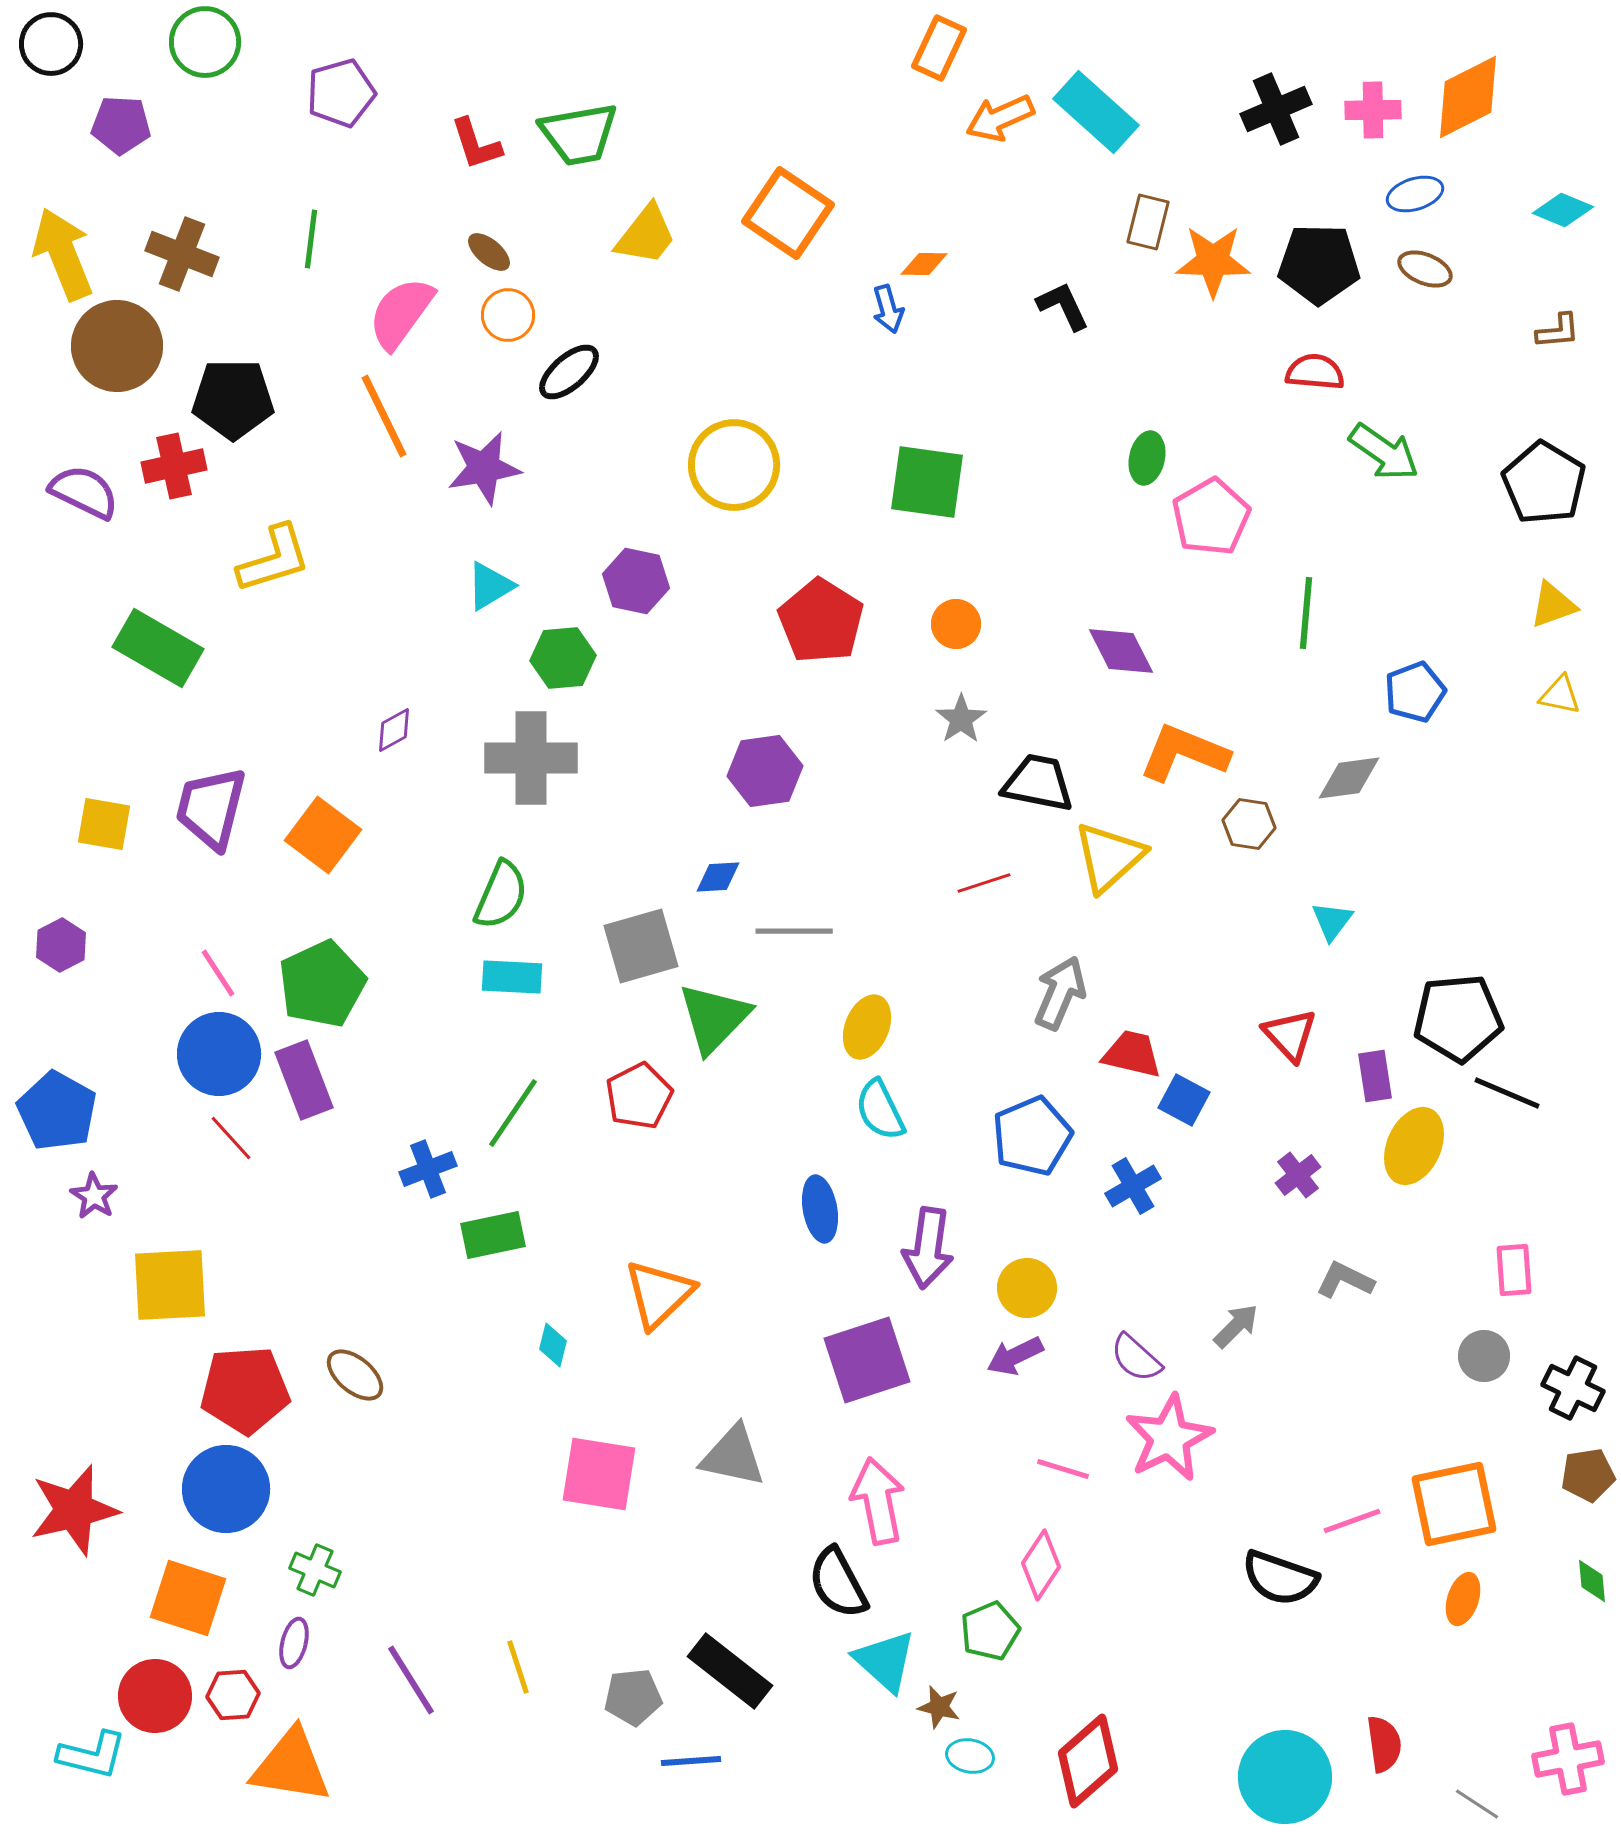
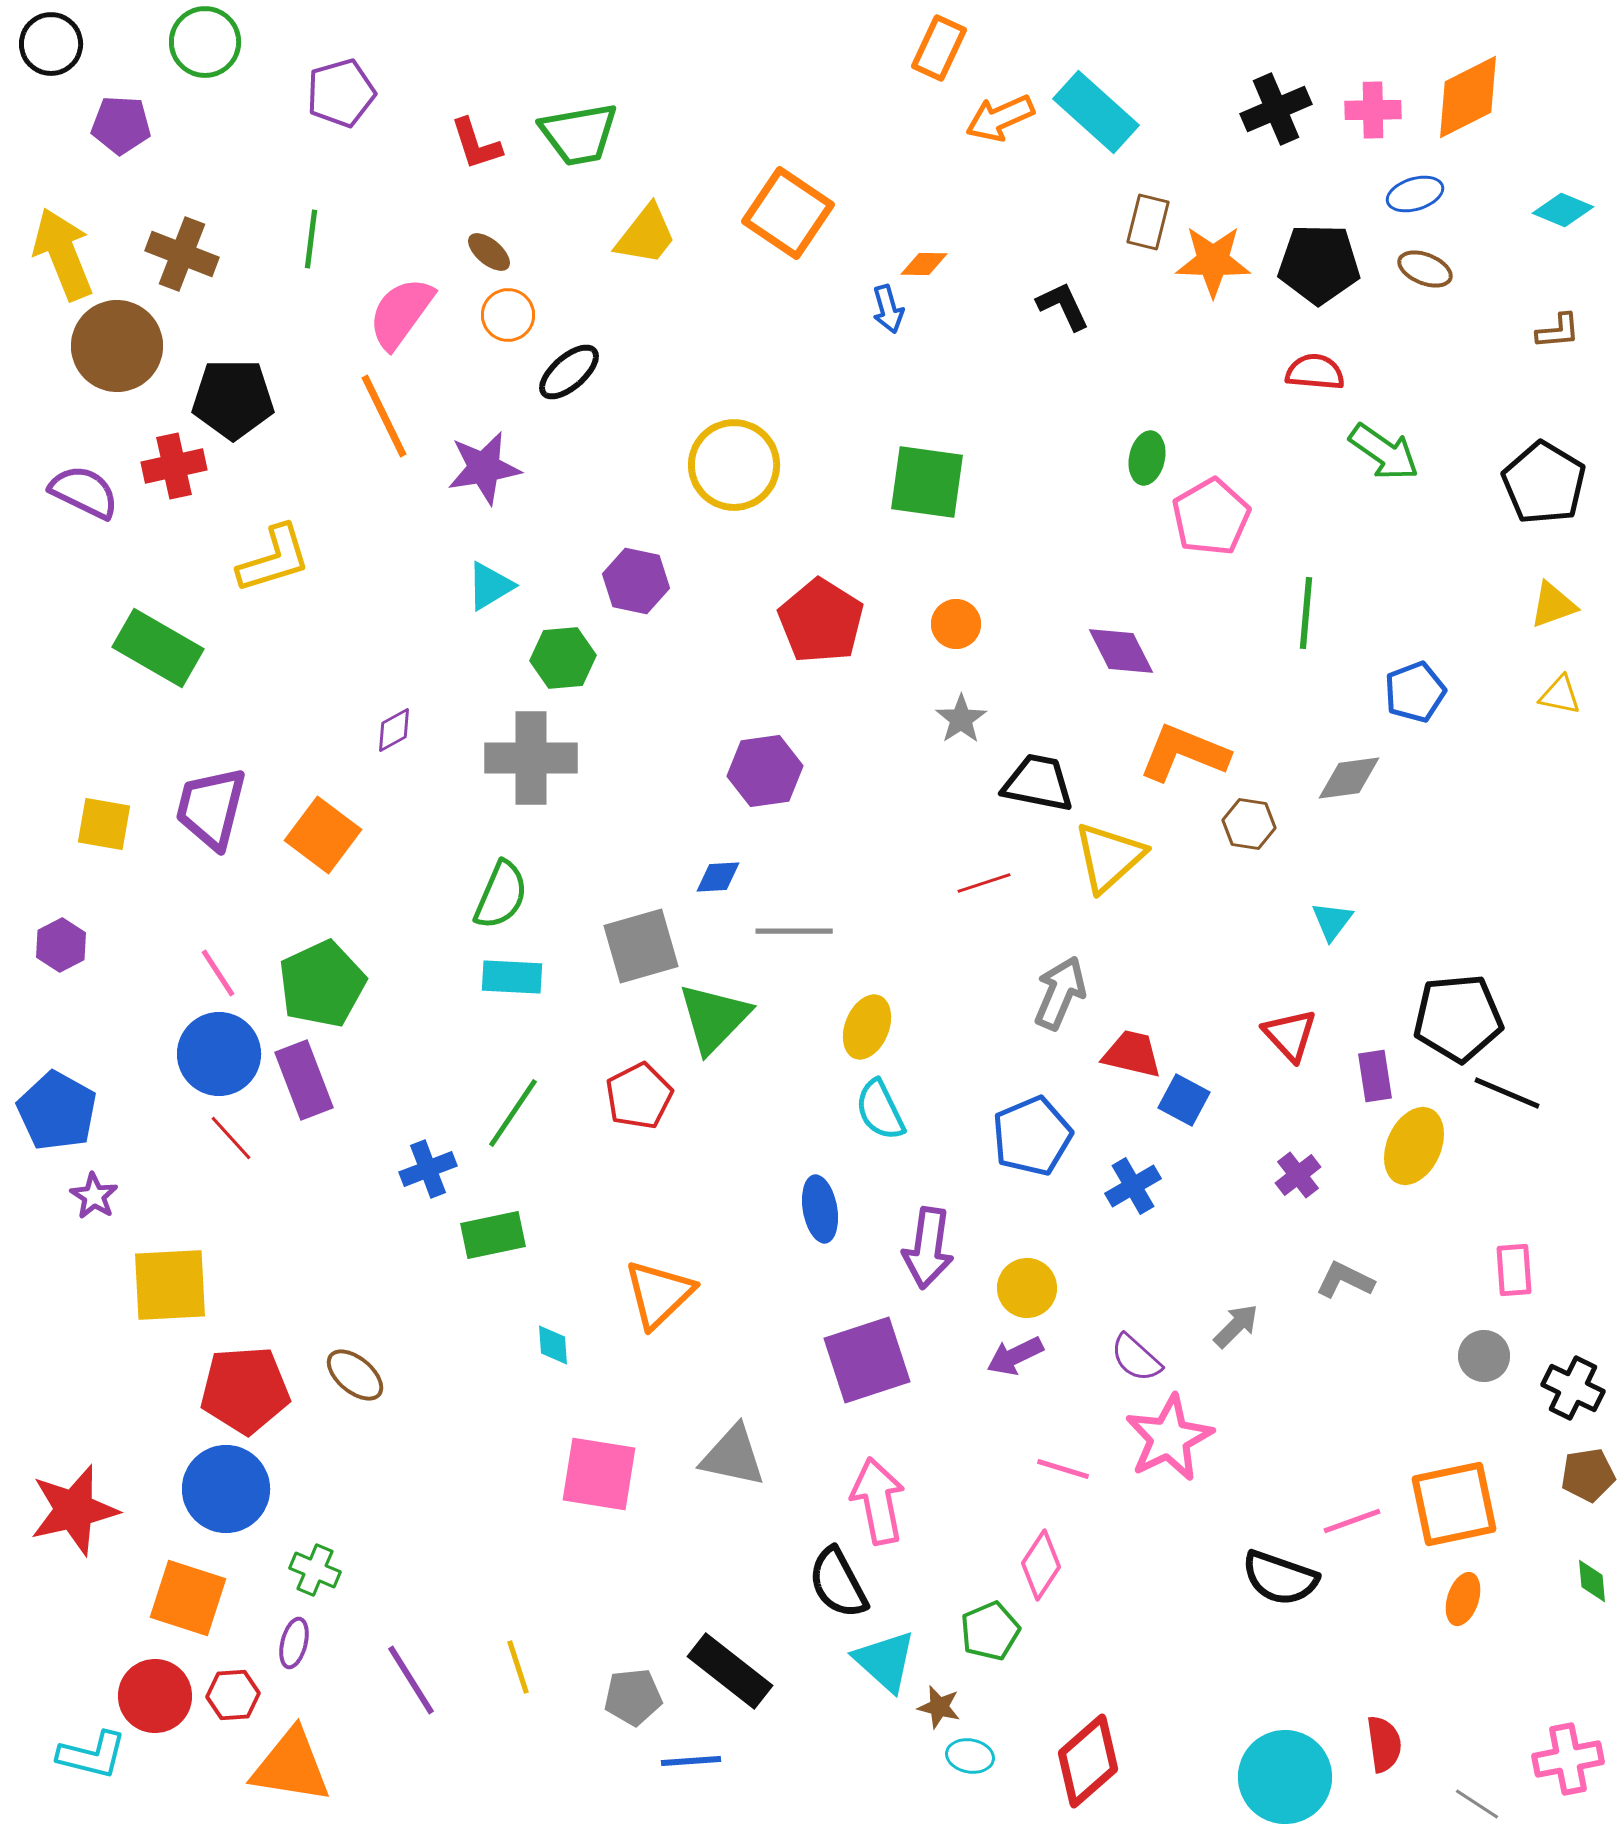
cyan diamond at (553, 1345): rotated 18 degrees counterclockwise
